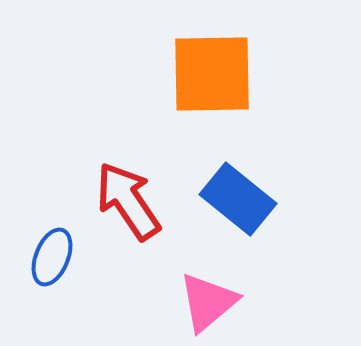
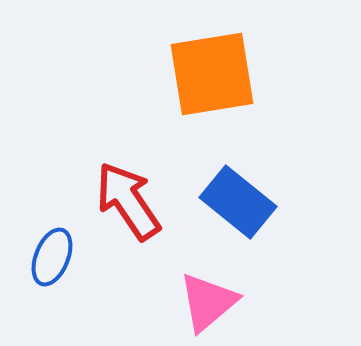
orange square: rotated 8 degrees counterclockwise
blue rectangle: moved 3 px down
